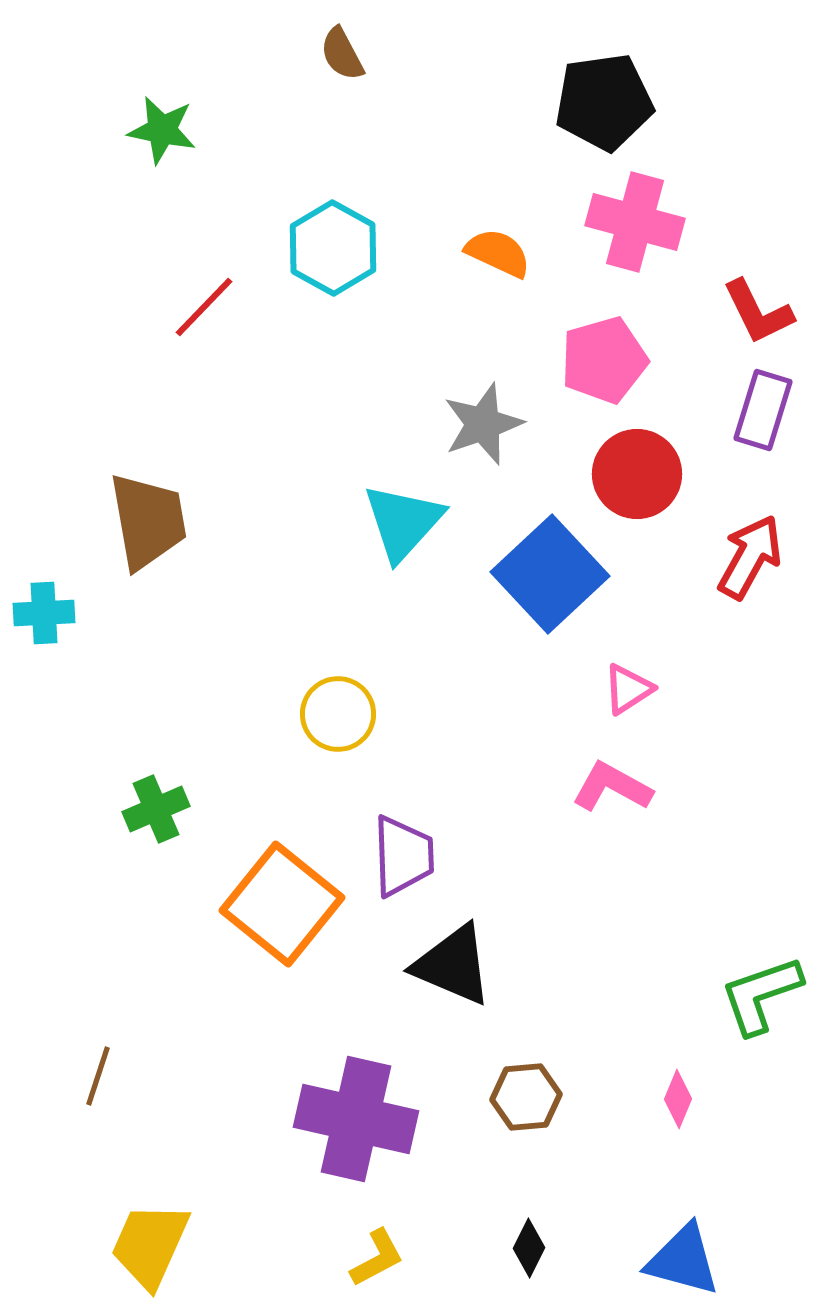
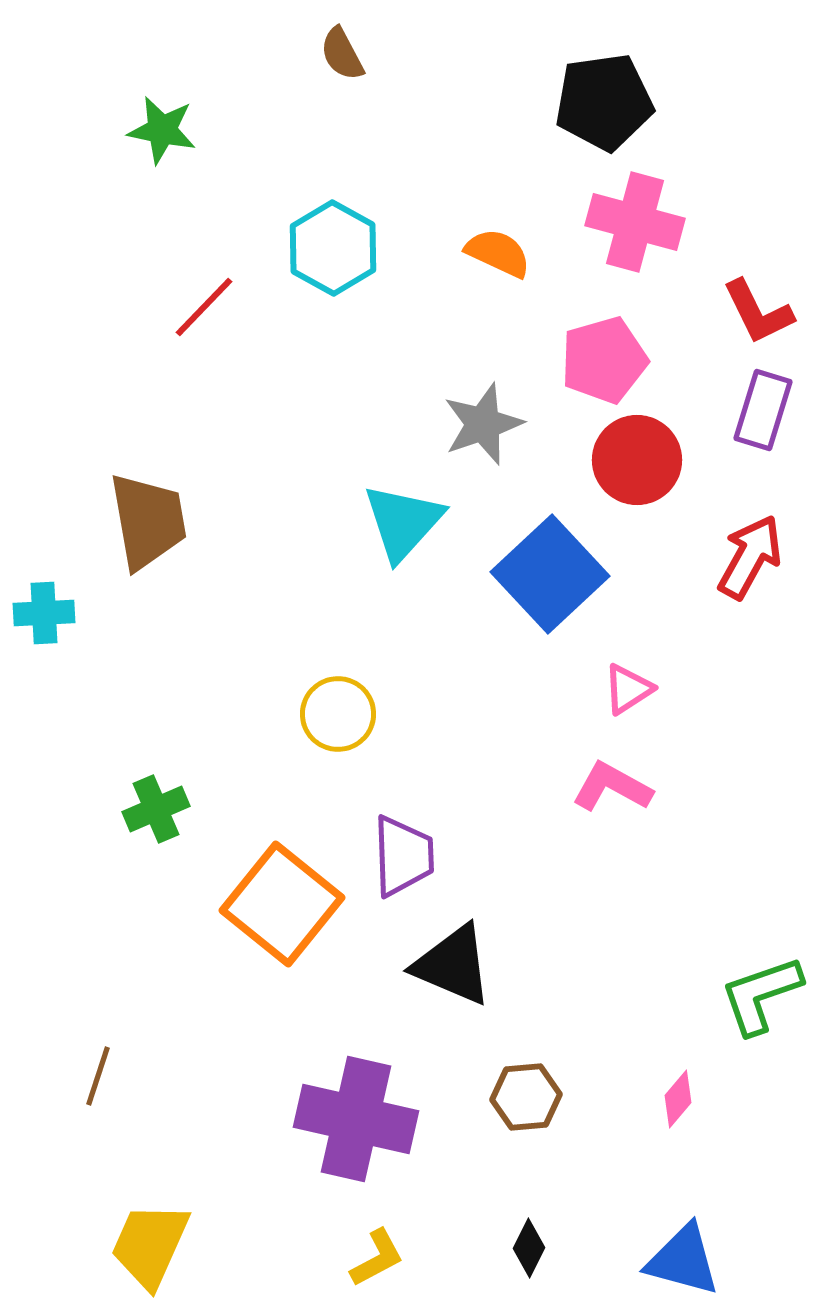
red circle: moved 14 px up
pink diamond: rotated 18 degrees clockwise
